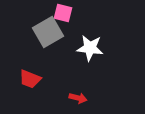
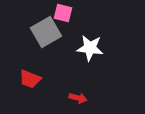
gray square: moved 2 px left
